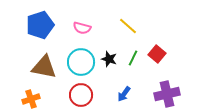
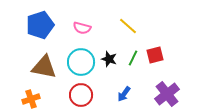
red square: moved 2 px left, 1 px down; rotated 36 degrees clockwise
purple cross: rotated 25 degrees counterclockwise
